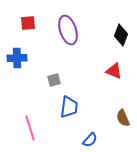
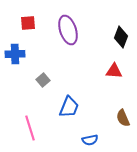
black diamond: moved 2 px down
blue cross: moved 2 px left, 4 px up
red triangle: rotated 18 degrees counterclockwise
gray square: moved 11 px left; rotated 24 degrees counterclockwise
blue trapezoid: rotated 15 degrees clockwise
blue semicircle: rotated 35 degrees clockwise
